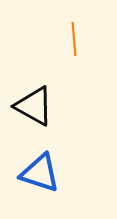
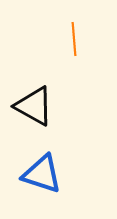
blue triangle: moved 2 px right, 1 px down
